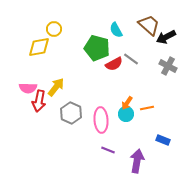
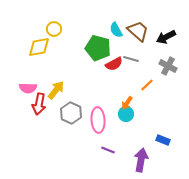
brown trapezoid: moved 11 px left, 6 px down
green pentagon: moved 1 px right
gray line: rotated 21 degrees counterclockwise
yellow arrow: moved 3 px down
red arrow: moved 3 px down
orange line: moved 23 px up; rotated 32 degrees counterclockwise
pink ellipse: moved 3 px left
purple arrow: moved 4 px right, 1 px up
